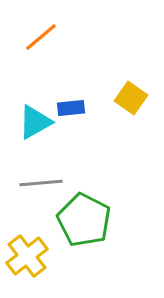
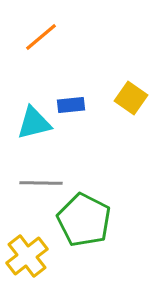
blue rectangle: moved 3 px up
cyan triangle: moved 1 px left, 1 px down; rotated 15 degrees clockwise
gray line: rotated 6 degrees clockwise
